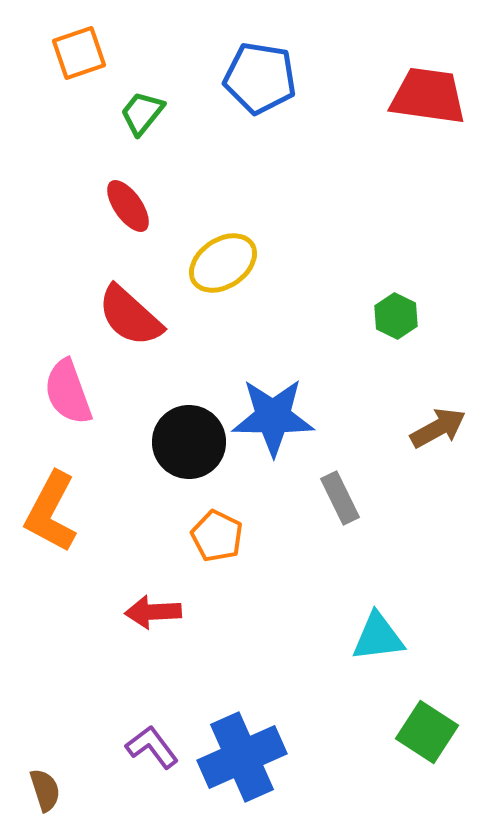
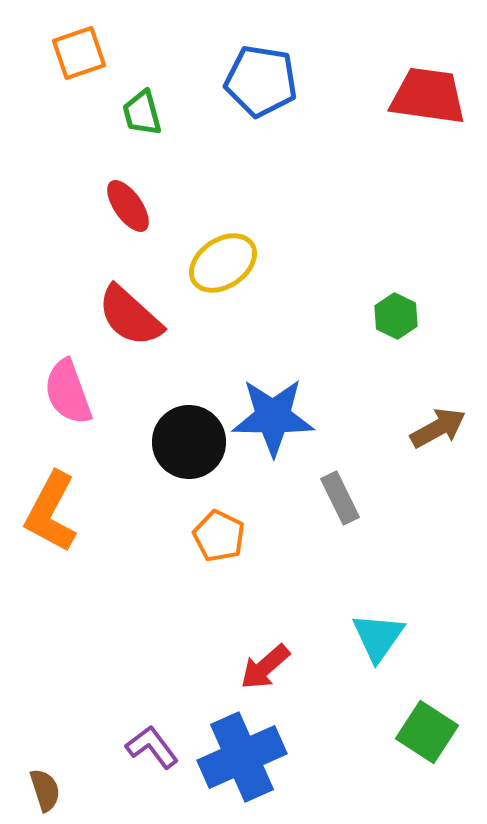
blue pentagon: moved 1 px right, 3 px down
green trapezoid: rotated 54 degrees counterclockwise
orange pentagon: moved 2 px right
red arrow: moved 112 px right, 55 px down; rotated 38 degrees counterclockwise
cyan triangle: rotated 48 degrees counterclockwise
